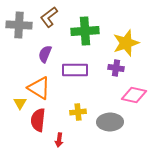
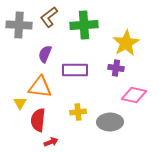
green cross: moved 1 px left, 6 px up
yellow star: rotated 12 degrees counterclockwise
orange triangle: moved 1 px right, 1 px up; rotated 25 degrees counterclockwise
red arrow: moved 8 px left, 2 px down; rotated 120 degrees counterclockwise
